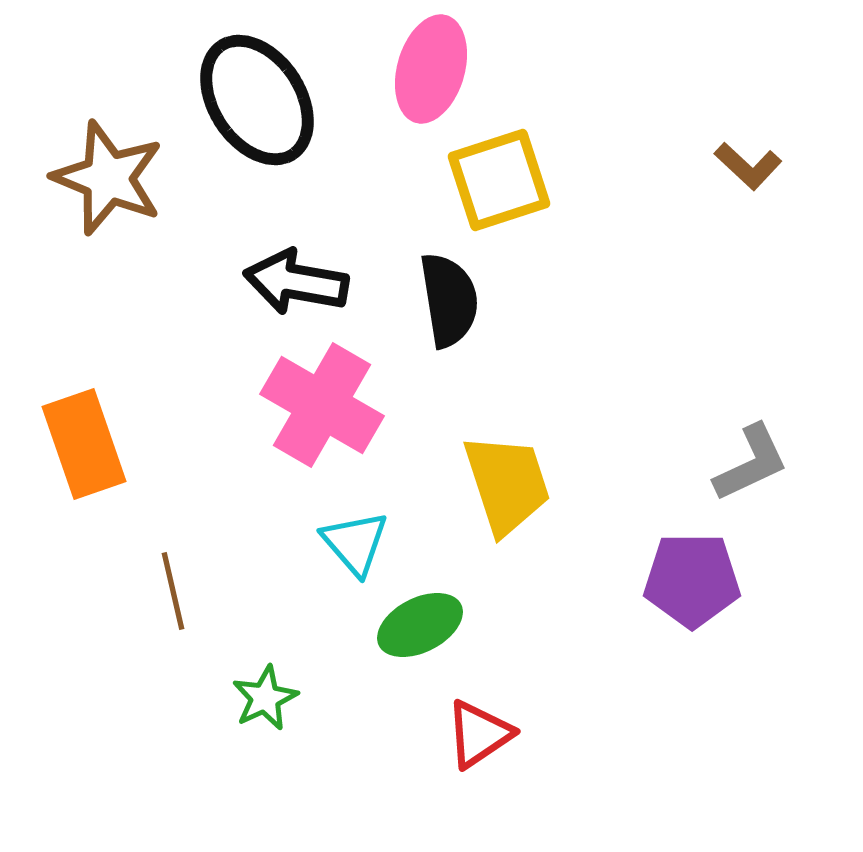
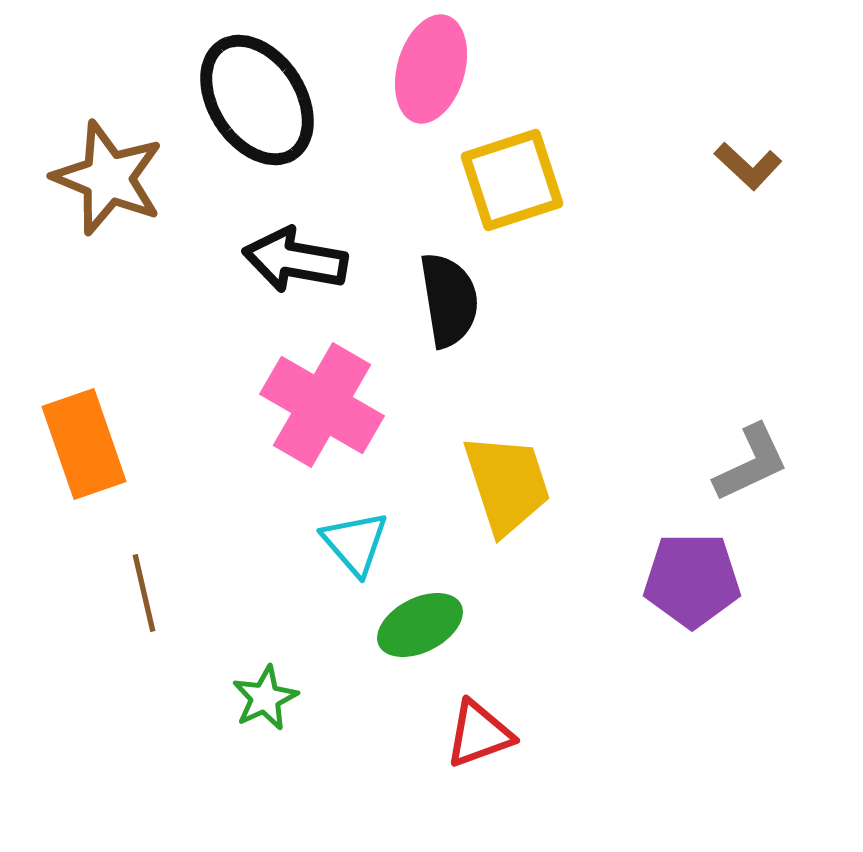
yellow square: moved 13 px right
black arrow: moved 1 px left, 22 px up
brown line: moved 29 px left, 2 px down
red triangle: rotated 14 degrees clockwise
